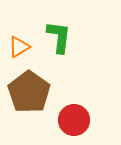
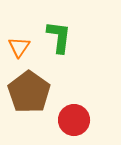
orange triangle: rotated 25 degrees counterclockwise
